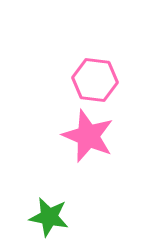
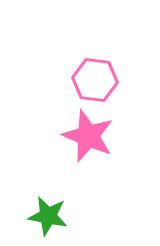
green star: moved 1 px left, 1 px up
